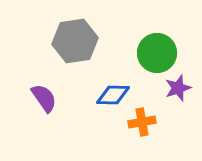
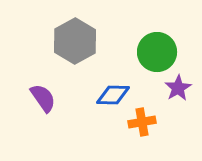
gray hexagon: rotated 21 degrees counterclockwise
green circle: moved 1 px up
purple star: rotated 12 degrees counterclockwise
purple semicircle: moved 1 px left
